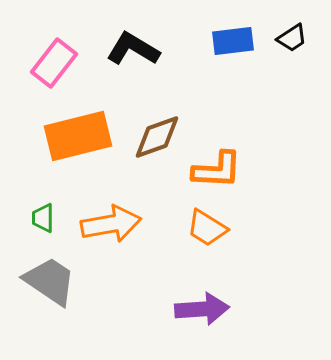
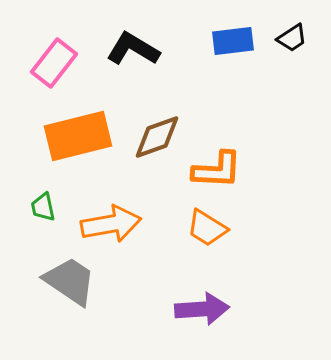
green trapezoid: moved 11 px up; rotated 12 degrees counterclockwise
gray trapezoid: moved 20 px right
